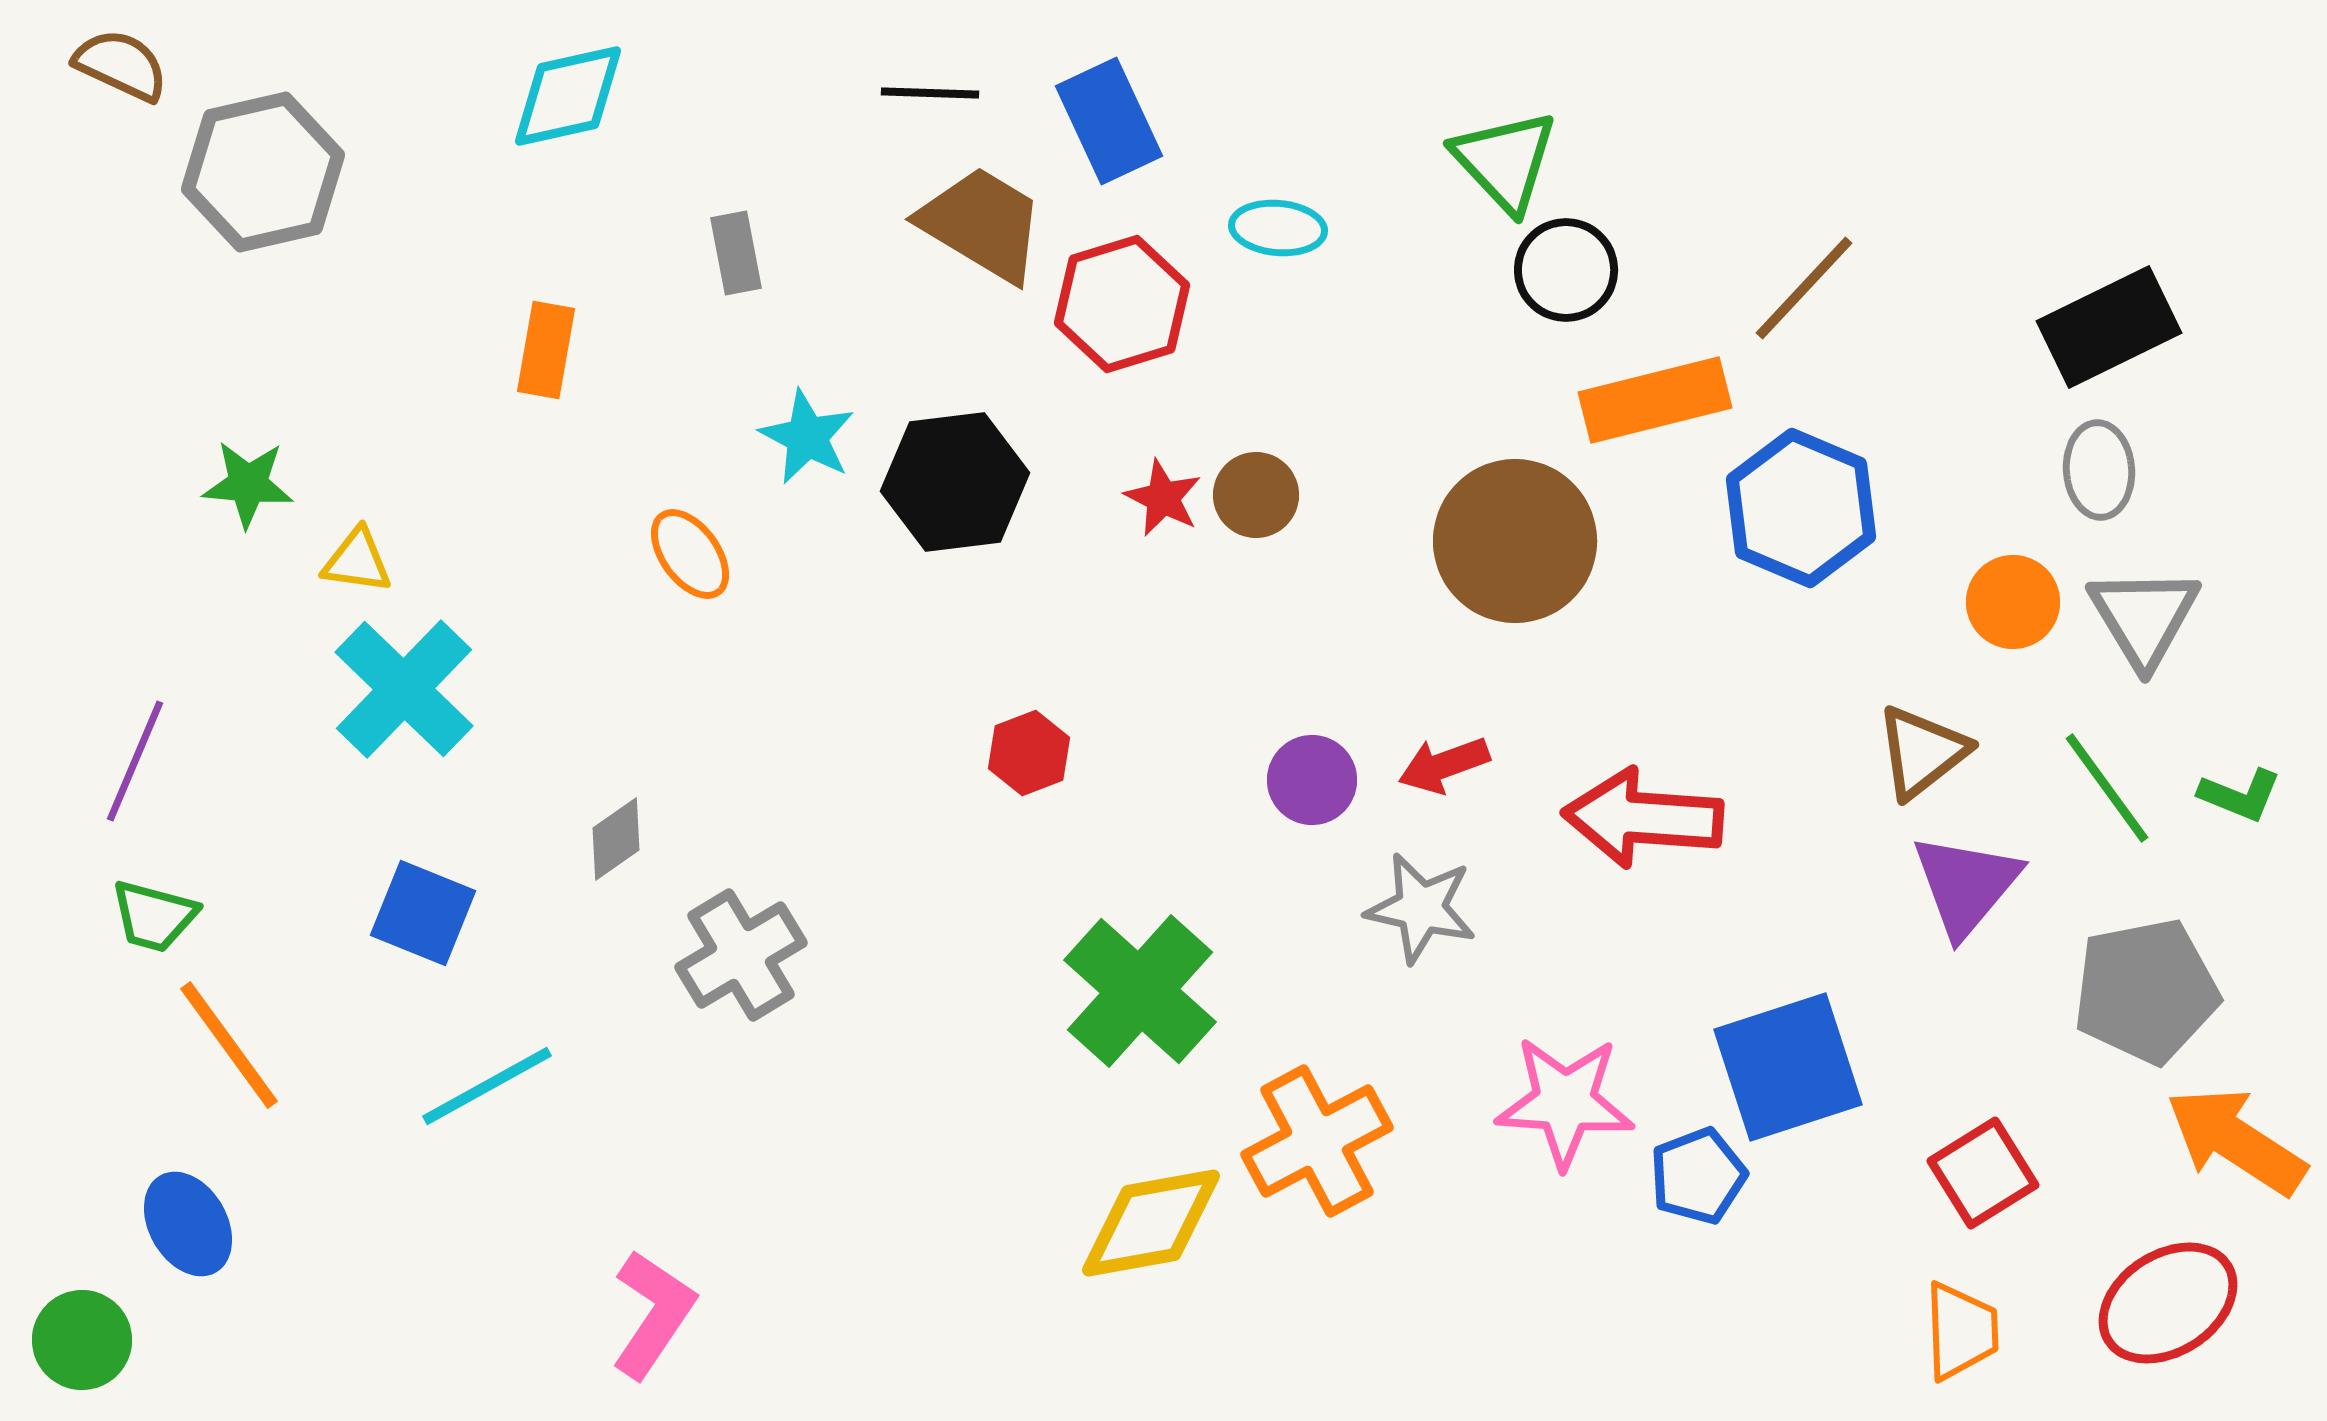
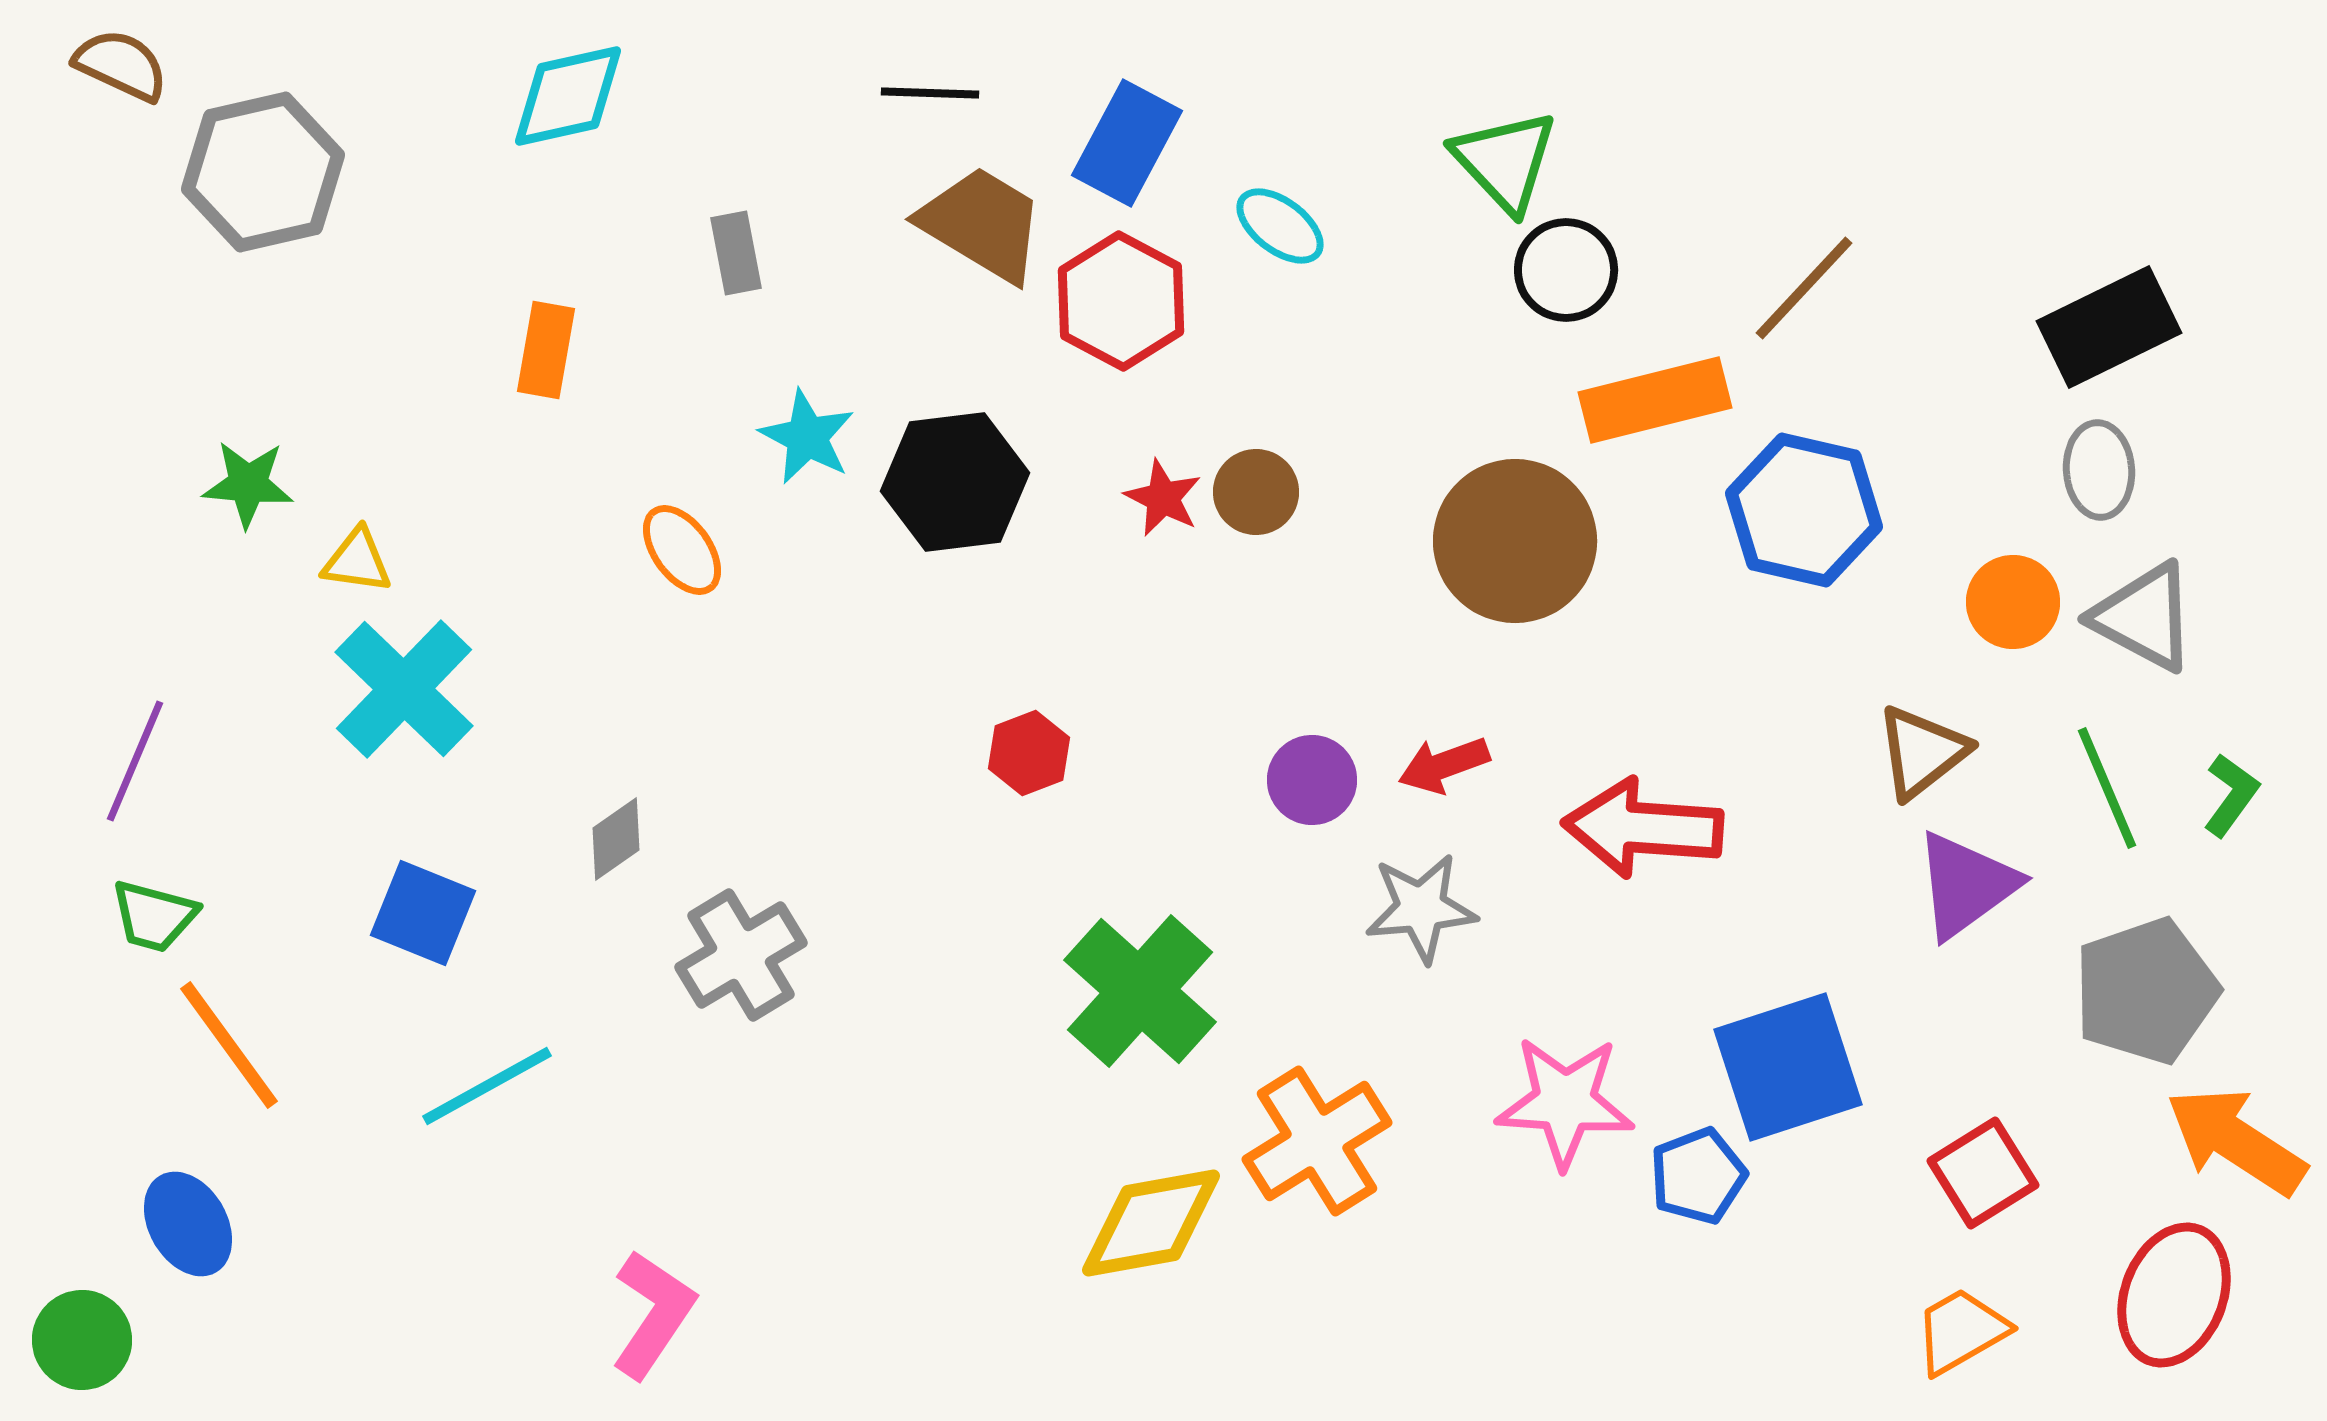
blue rectangle at (1109, 121): moved 18 px right, 22 px down; rotated 53 degrees clockwise
cyan ellipse at (1278, 228): moved 2 px right, 2 px up; rotated 32 degrees clockwise
red hexagon at (1122, 304): moved 1 px left, 3 px up; rotated 15 degrees counterclockwise
brown circle at (1256, 495): moved 3 px up
blue hexagon at (1801, 508): moved 3 px right, 2 px down; rotated 10 degrees counterclockwise
orange ellipse at (690, 554): moved 8 px left, 4 px up
gray triangle at (2144, 617): rotated 31 degrees counterclockwise
green line at (2107, 788): rotated 13 degrees clockwise
green L-shape at (2240, 795): moved 9 px left; rotated 76 degrees counterclockwise
red arrow at (1643, 818): moved 10 px down
purple triangle at (1966, 885): rotated 14 degrees clockwise
gray star at (1421, 908): rotated 18 degrees counterclockwise
gray pentagon at (2146, 991): rotated 8 degrees counterclockwise
orange cross at (1317, 1141): rotated 4 degrees counterclockwise
red ellipse at (2168, 1303): moved 6 px right, 8 px up; rotated 36 degrees counterclockwise
orange trapezoid at (1961, 1331): rotated 118 degrees counterclockwise
